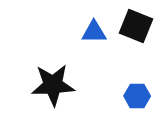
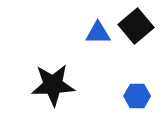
black square: rotated 28 degrees clockwise
blue triangle: moved 4 px right, 1 px down
